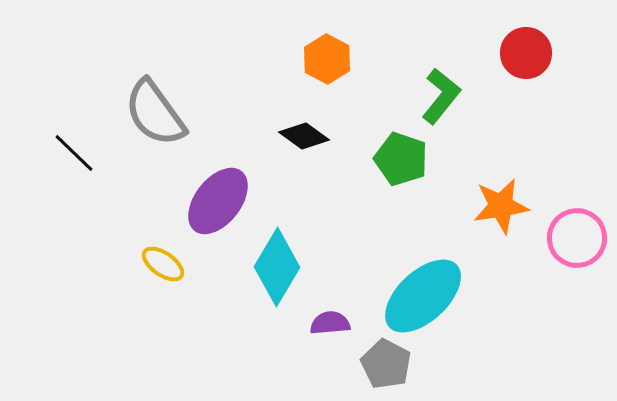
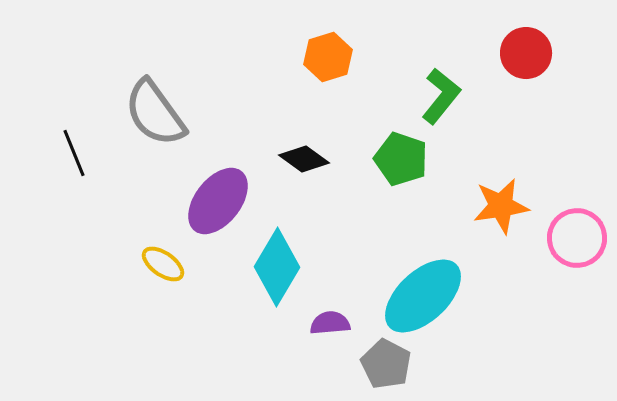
orange hexagon: moved 1 px right, 2 px up; rotated 15 degrees clockwise
black diamond: moved 23 px down
black line: rotated 24 degrees clockwise
